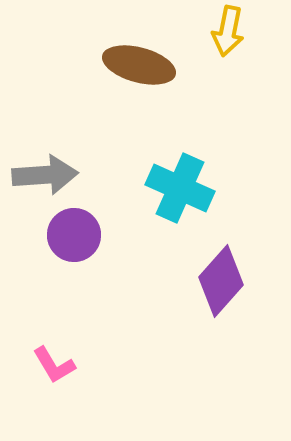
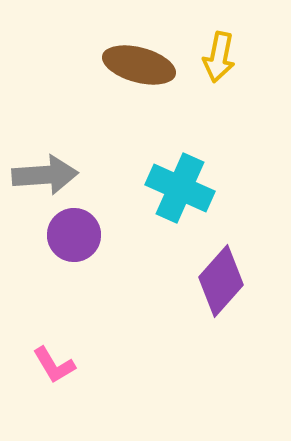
yellow arrow: moved 9 px left, 26 px down
